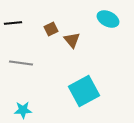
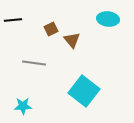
cyan ellipse: rotated 20 degrees counterclockwise
black line: moved 3 px up
gray line: moved 13 px right
cyan square: rotated 24 degrees counterclockwise
cyan star: moved 4 px up
